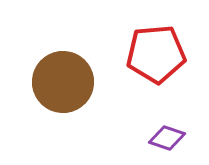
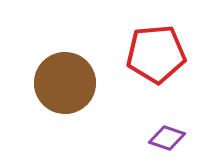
brown circle: moved 2 px right, 1 px down
